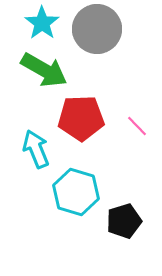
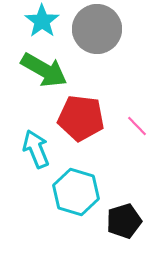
cyan star: moved 2 px up
red pentagon: rotated 9 degrees clockwise
